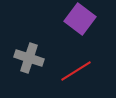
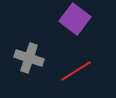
purple square: moved 5 px left
